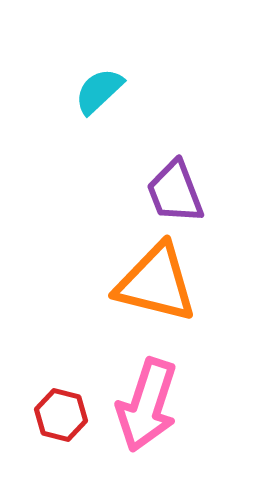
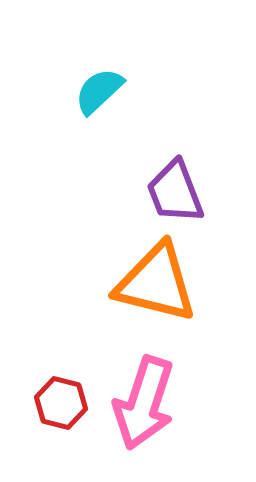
pink arrow: moved 3 px left, 2 px up
red hexagon: moved 12 px up
